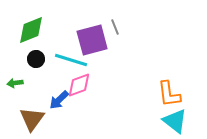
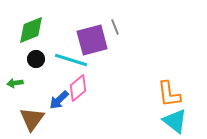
pink diamond: moved 1 px left, 3 px down; rotated 20 degrees counterclockwise
